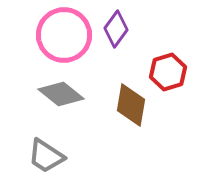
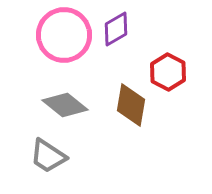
purple diamond: rotated 24 degrees clockwise
red hexagon: rotated 15 degrees counterclockwise
gray diamond: moved 4 px right, 11 px down
gray trapezoid: moved 2 px right
